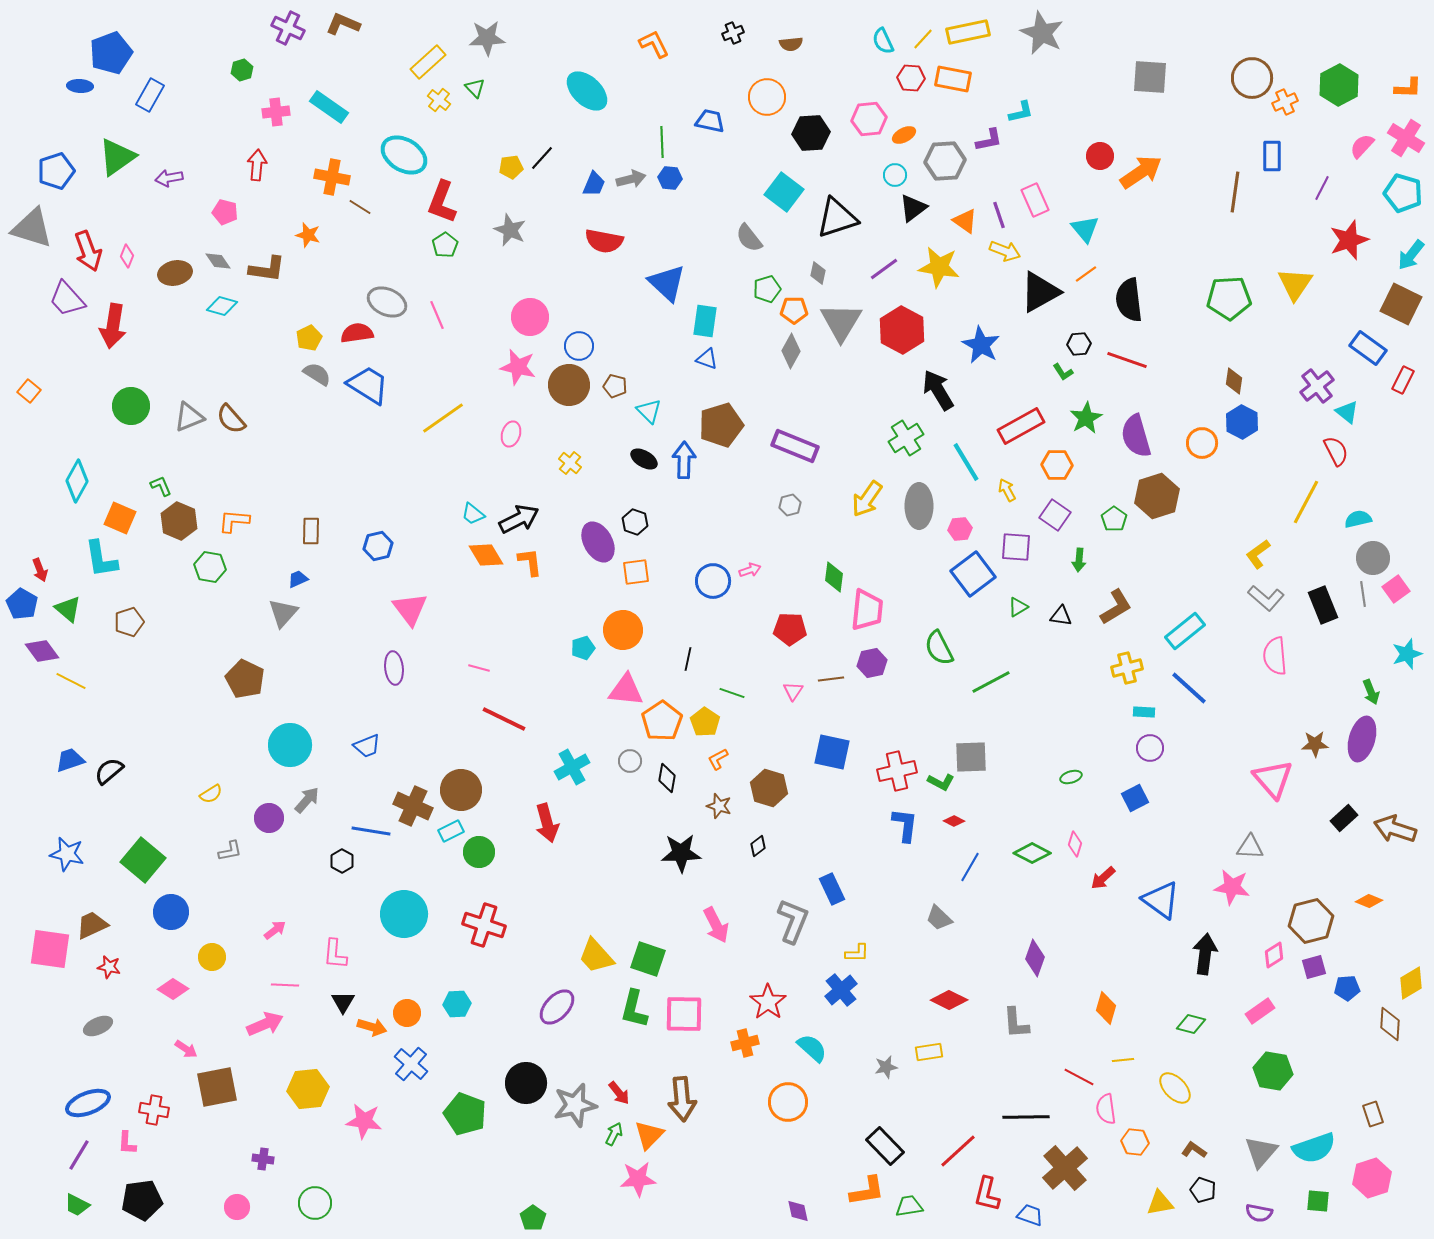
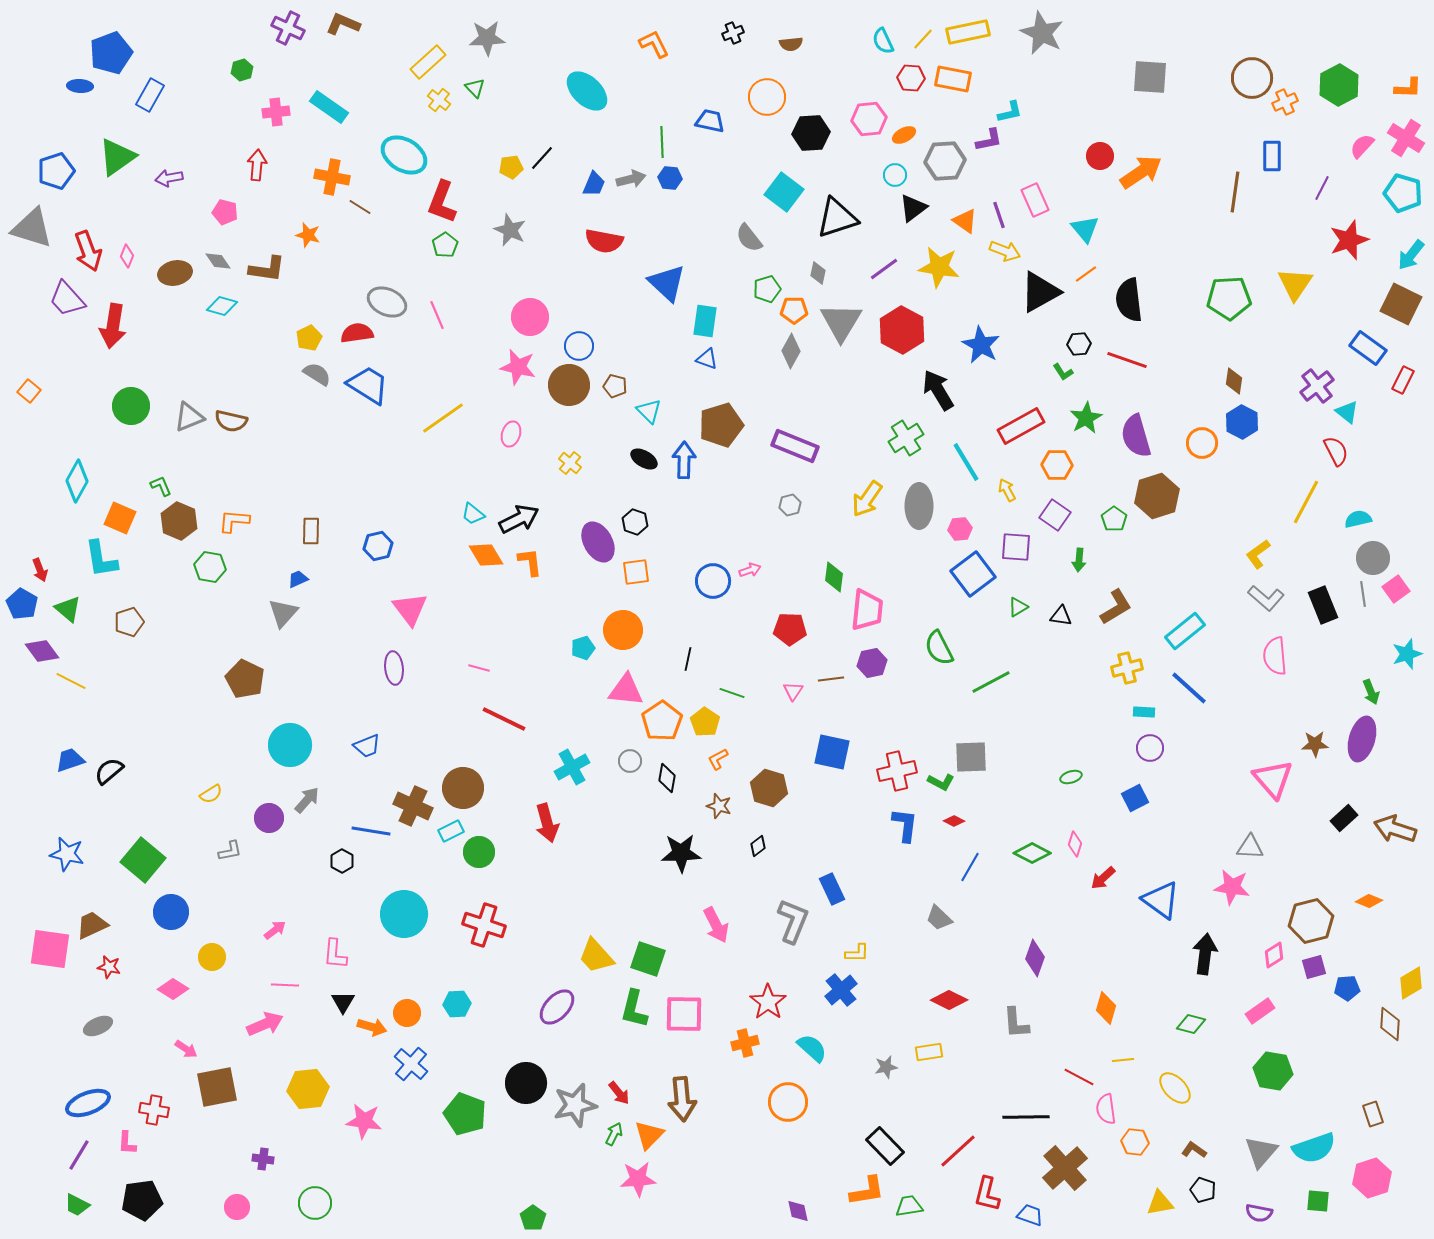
cyan L-shape at (1021, 112): moved 11 px left
brown semicircle at (231, 419): moved 2 px down; rotated 36 degrees counterclockwise
brown circle at (461, 790): moved 2 px right, 2 px up
